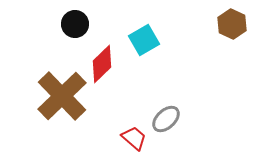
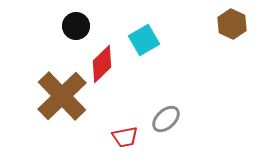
black circle: moved 1 px right, 2 px down
red trapezoid: moved 9 px left, 1 px up; rotated 128 degrees clockwise
